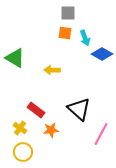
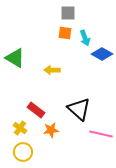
pink line: rotated 75 degrees clockwise
